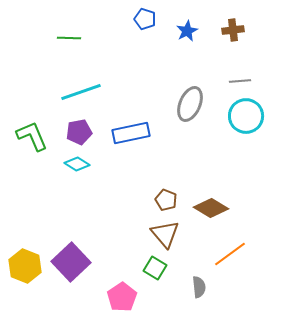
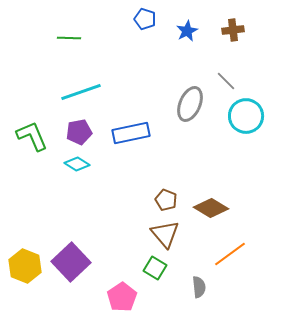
gray line: moved 14 px left; rotated 50 degrees clockwise
